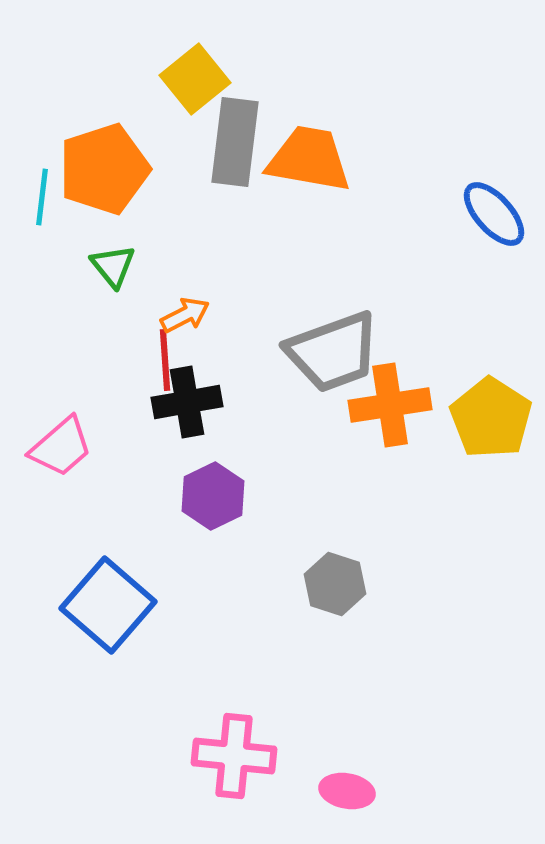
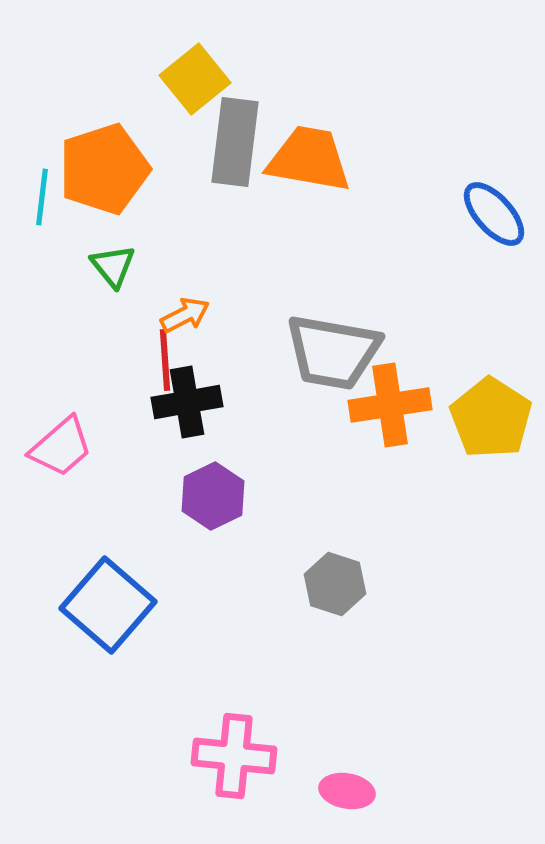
gray trapezoid: rotated 30 degrees clockwise
